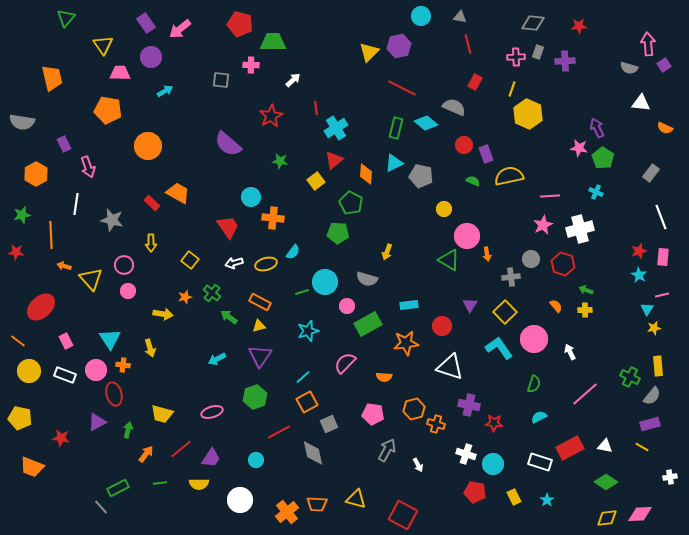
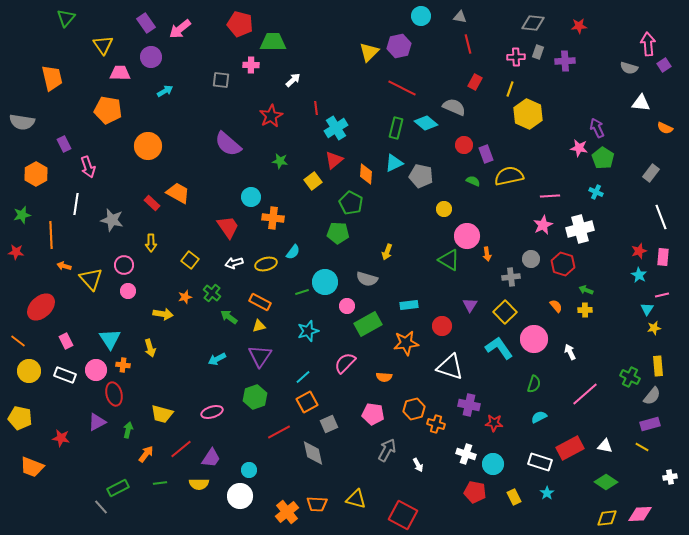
yellow line at (512, 89): moved 2 px left
yellow square at (316, 181): moved 3 px left
cyan circle at (256, 460): moved 7 px left, 10 px down
white circle at (240, 500): moved 4 px up
cyan star at (547, 500): moved 7 px up
